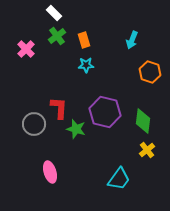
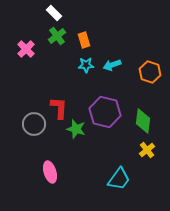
cyan arrow: moved 20 px left, 25 px down; rotated 48 degrees clockwise
